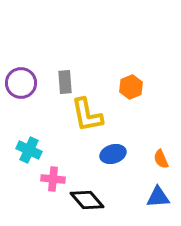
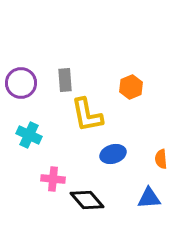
gray rectangle: moved 2 px up
cyan cross: moved 15 px up
orange semicircle: rotated 18 degrees clockwise
blue triangle: moved 9 px left, 1 px down
